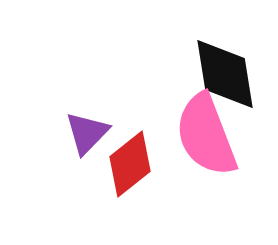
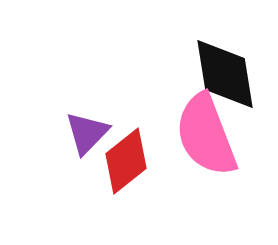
red diamond: moved 4 px left, 3 px up
